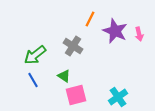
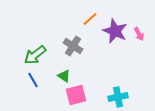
orange line: rotated 21 degrees clockwise
pink arrow: rotated 16 degrees counterclockwise
cyan cross: rotated 24 degrees clockwise
